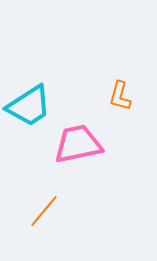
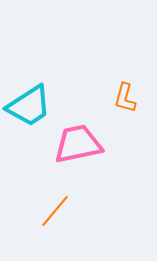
orange L-shape: moved 5 px right, 2 px down
orange line: moved 11 px right
